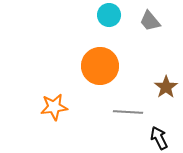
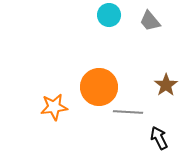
orange circle: moved 1 px left, 21 px down
brown star: moved 2 px up
